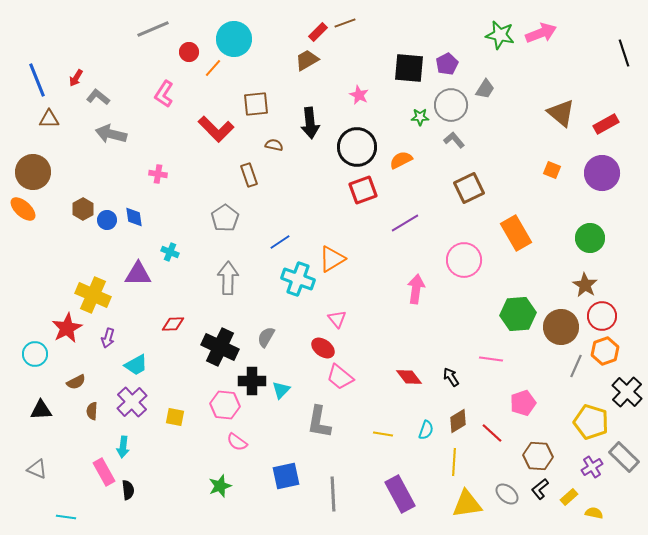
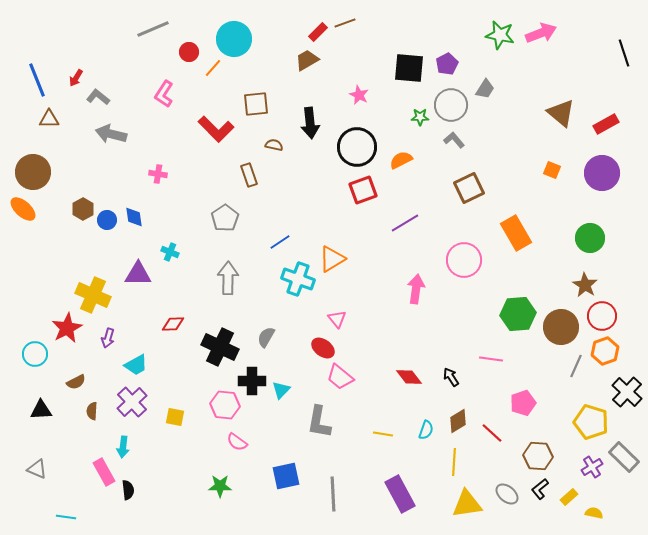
green star at (220, 486): rotated 20 degrees clockwise
